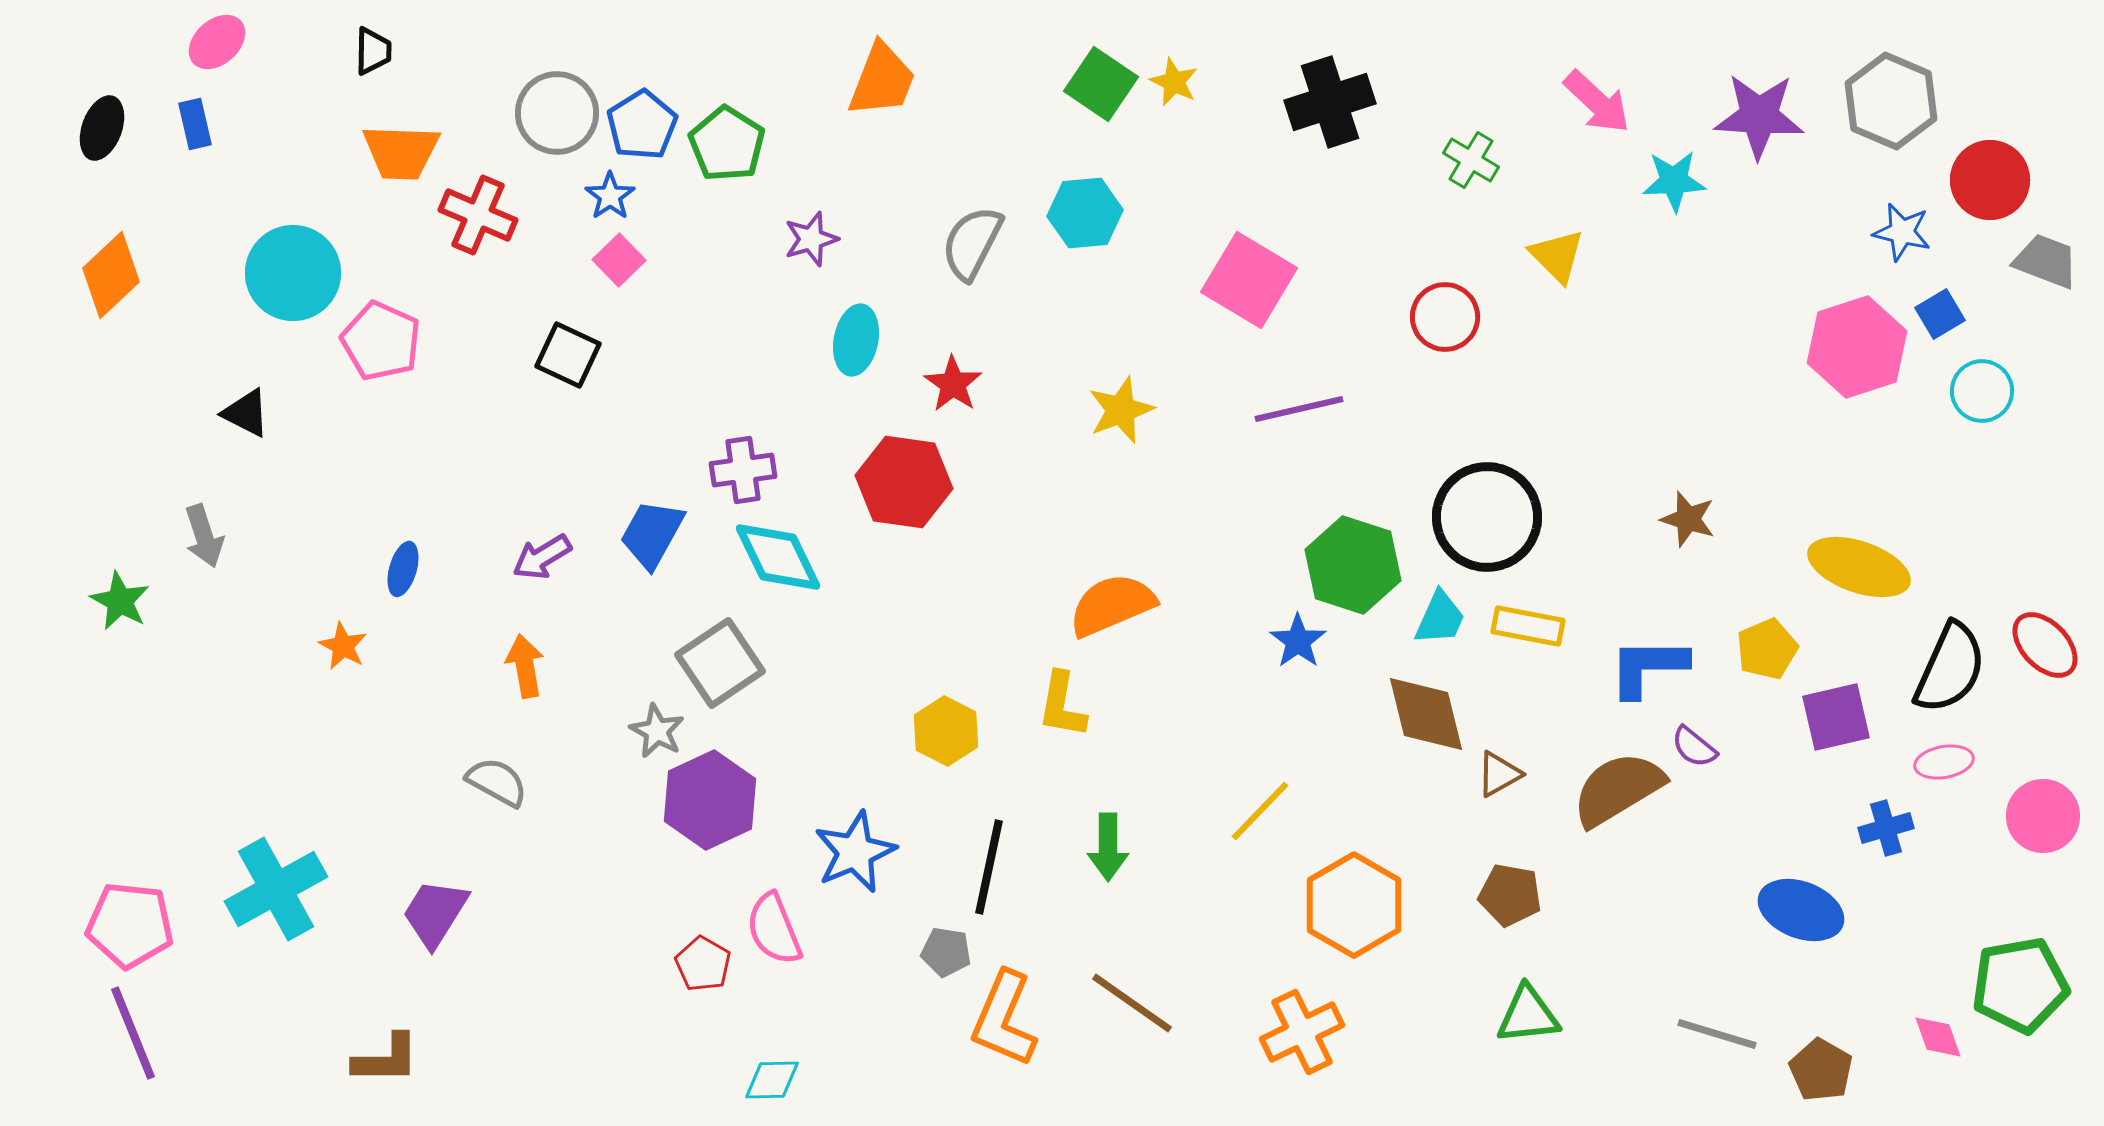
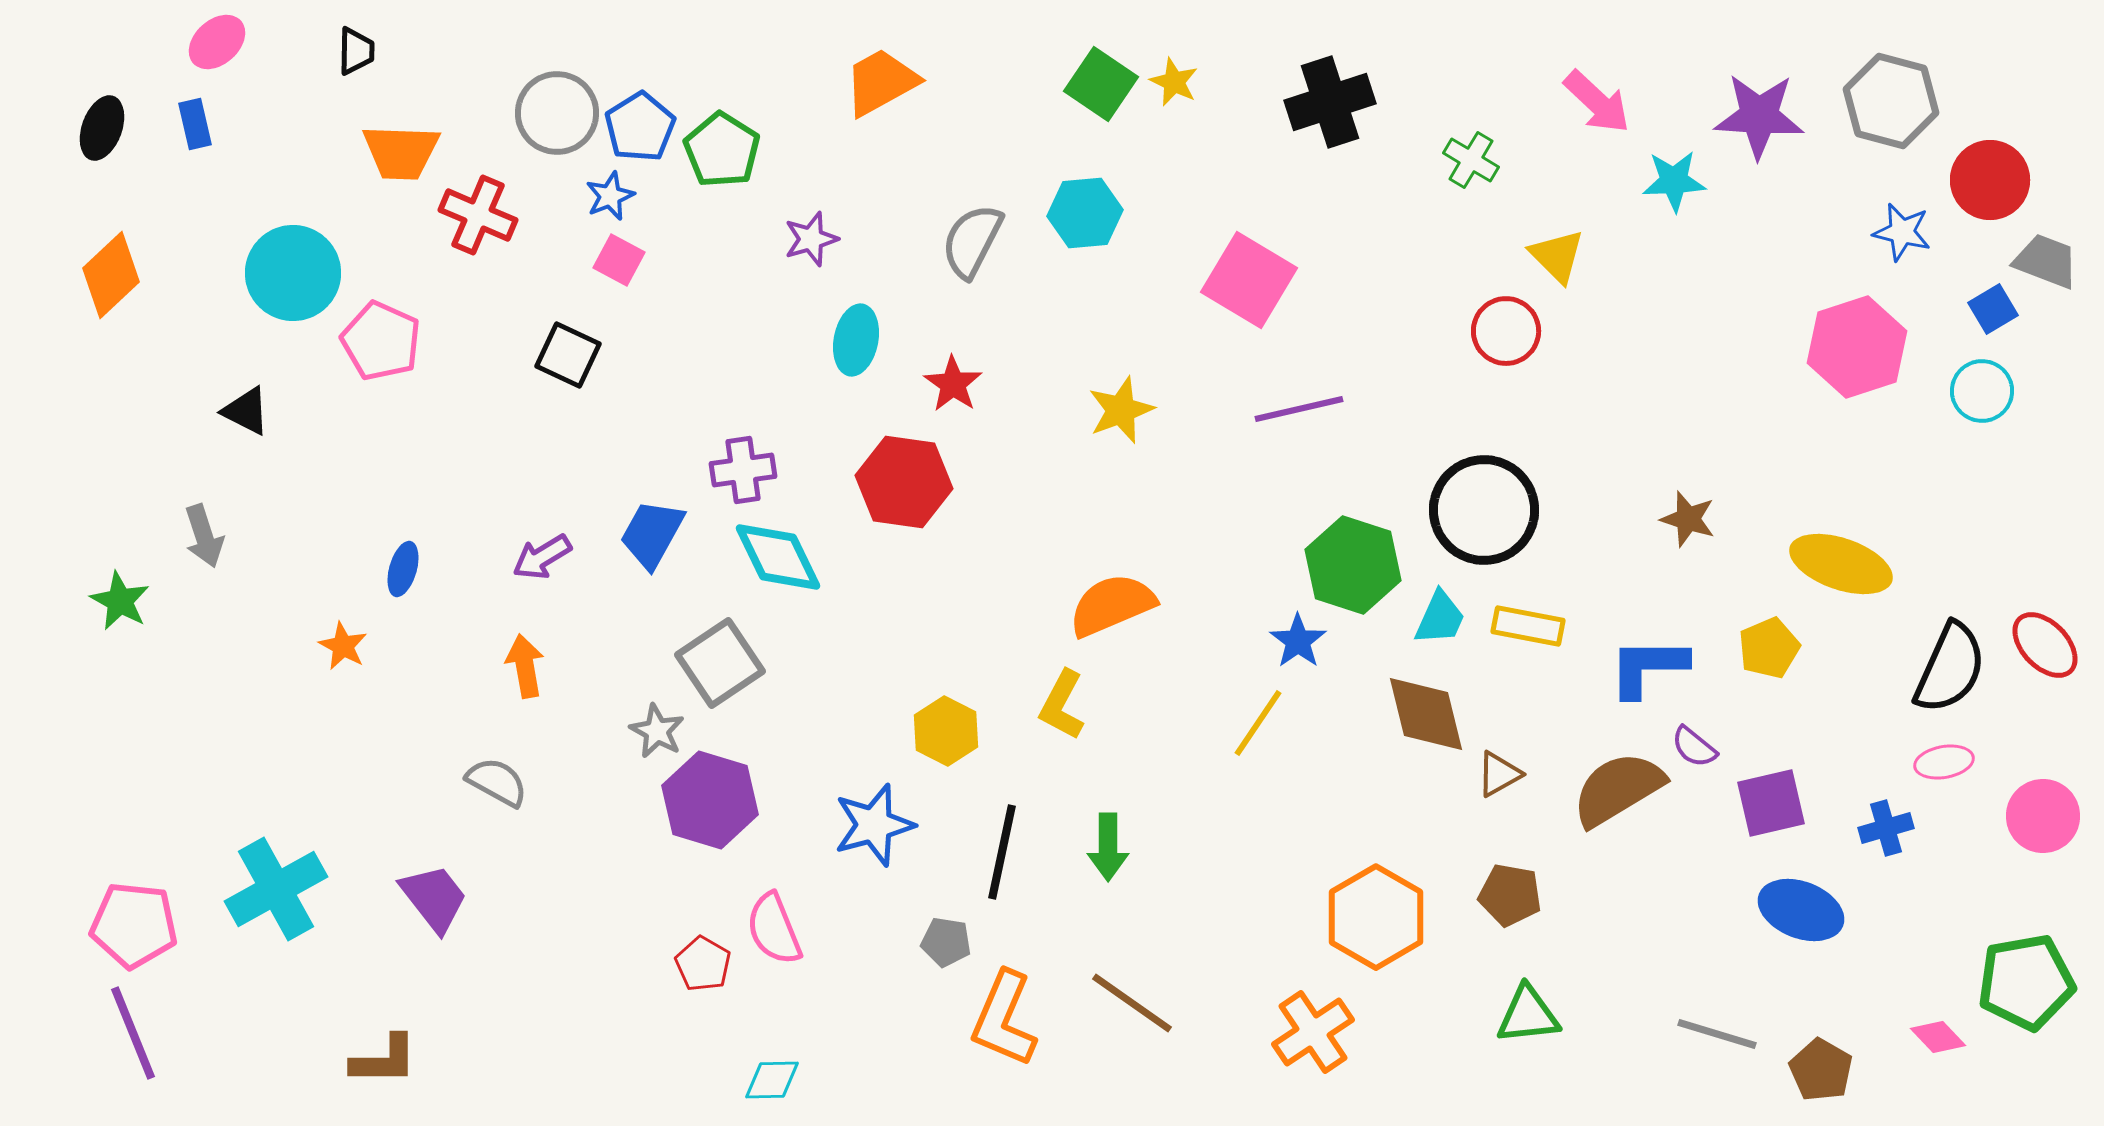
black trapezoid at (373, 51): moved 17 px left
orange trapezoid at (882, 80): moved 1 px left, 2 px down; rotated 140 degrees counterclockwise
gray hexagon at (1891, 101): rotated 8 degrees counterclockwise
blue pentagon at (642, 125): moved 2 px left, 2 px down
green pentagon at (727, 144): moved 5 px left, 6 px down
blue star at (610, 196): rotated 12 degrees clockwise
gray semicircle at (972, 243): moved 2 px up
pink square at (619, 260): rotated 18 degrees counterclockwise
blue square at (1940, 314): moved 53 px right, 5 px up
red circle at (1445, 317): moved 61 px right, 14 px down
black triangle at (246, 413): moved 2 px up
black circle at (1487, 517): moved 3 px left, 7 px up
yellow ellipse at (1859, 567): moved 18 px left, 3 px up
yellow pentagon at (1767, 649): moved 2 px right, 1 px up
yellow L-shape at (1062, 705): rotated 18 degrees clockwise
purple square at (1836, 717): moved 65 px left, 86 px down
purple hexagon at (710, 800): rotated 18 degrees counterclockwise
yellow line at (1260, 811): moved 2 px left, 88 px up; rotated 10 degrees counterclockwise
blue star at (855, 852): moved 19 px right, 27 px up; rotated 8 degrees clockwise
black line at (989, 867): moved 13 px right, 15 px up
orange hexagon at (1354, 905): moved 22 px right, 12 px down
purple trapezoid at (435, 913): moved 1 px left, 15 px up; rotated 110 degrees clockwise
pink pentagon at (130, 925): moved 4 px right
gray pentagon at (946, 952): moved 10 px up
green pentagon at (2020, 985): moved 6 px right, 3 px up
orange cross at (1302, 1032): moved 11 px right; rotated 8 degrees counterclockwise
pink diamond at (1938, 1037): rotated 24 degrees counterclockwise
brown L-shape at (386, 1059): moved 2 px left, 1 px down
